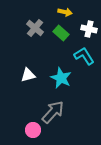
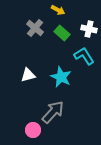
yellow arrow: moved 7 px left, 2 px up; rotated 16 degrees clockwise
green rectangle: moved 1 px right
cyan star: moved 1 px up
